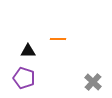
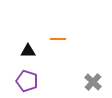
purple pentagon: moved 3 px right, 3 px down
